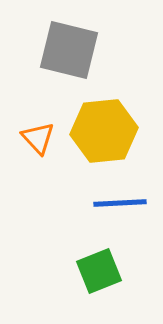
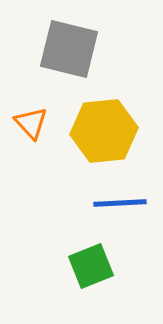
gray square: moved 1 px up
orange triangle: moved 7 px left, 15 px up
green square: moved 8 px left, 5 px up
